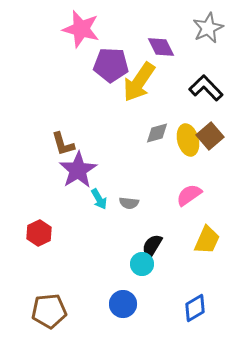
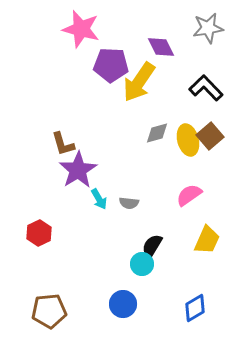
gray star: rotated 16 degrees clockwise
